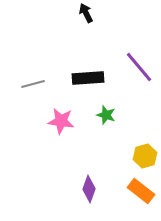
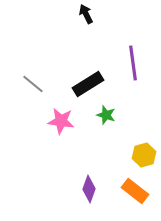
black arrow: moved 1 px down
purple line: moved 6 px left, 4 px up; rotated 32 degrees clockwise
black rectangle: moved 6 px down; rotated 28 degrees counterclockwise
gray line: rotated 55 degrees clockwise
yellow hexagon: moved 1 px left, 1 px up
orange rectangle: moved 6 px left
